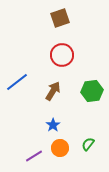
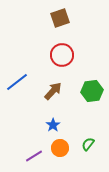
brown arrow: rotated 12 degrees clockwise
